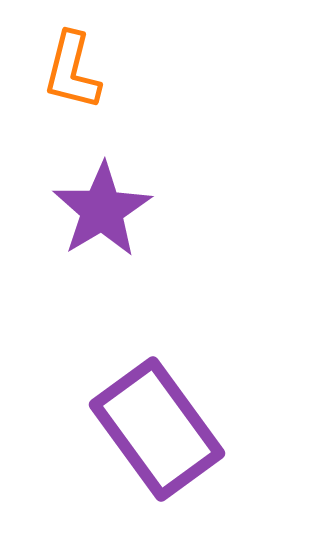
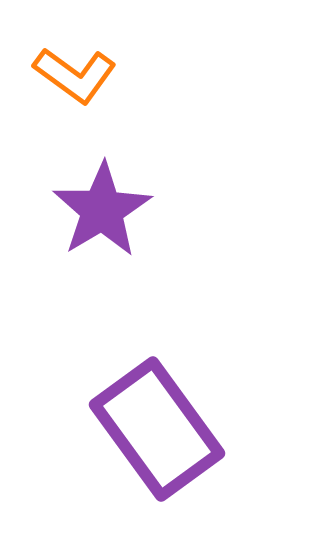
orange L-shape: moved 3 px right, 4 px down; rotated 68 degrees counterclockwise
